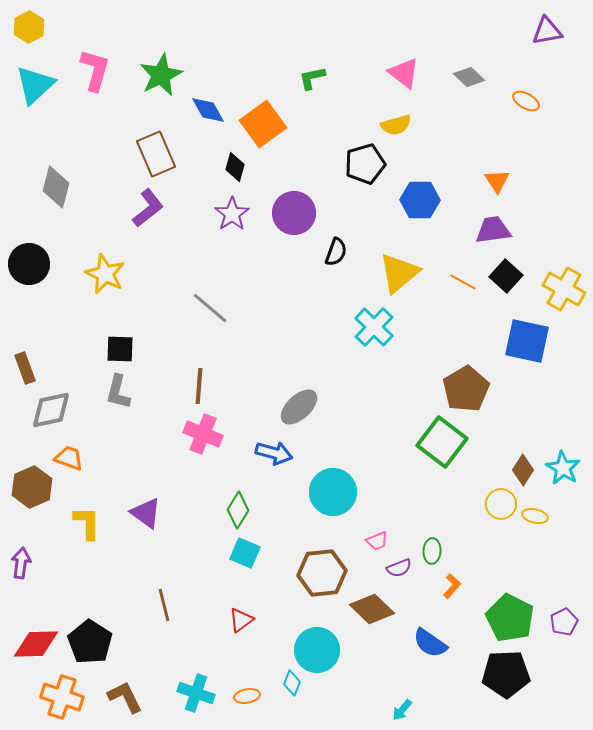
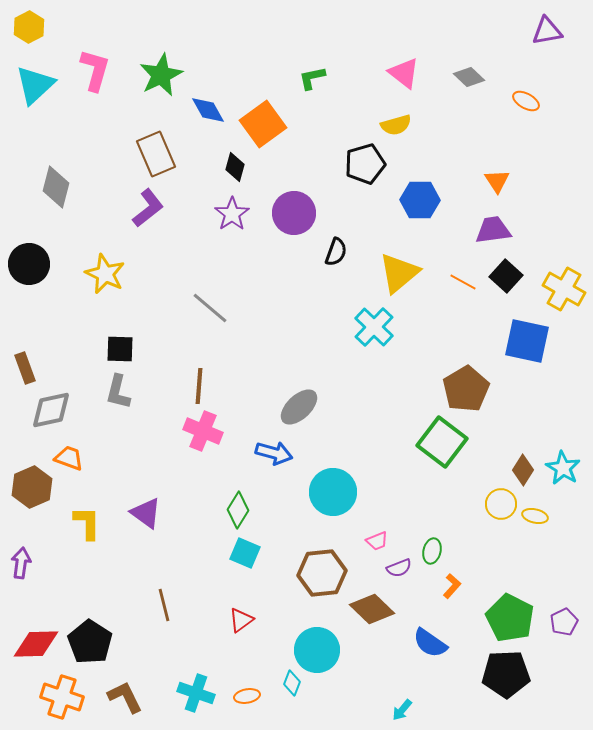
pink cross at (203, 434): moved 3 px up
green ellipse at (432, 551): rotated 10 degrees clockwise
